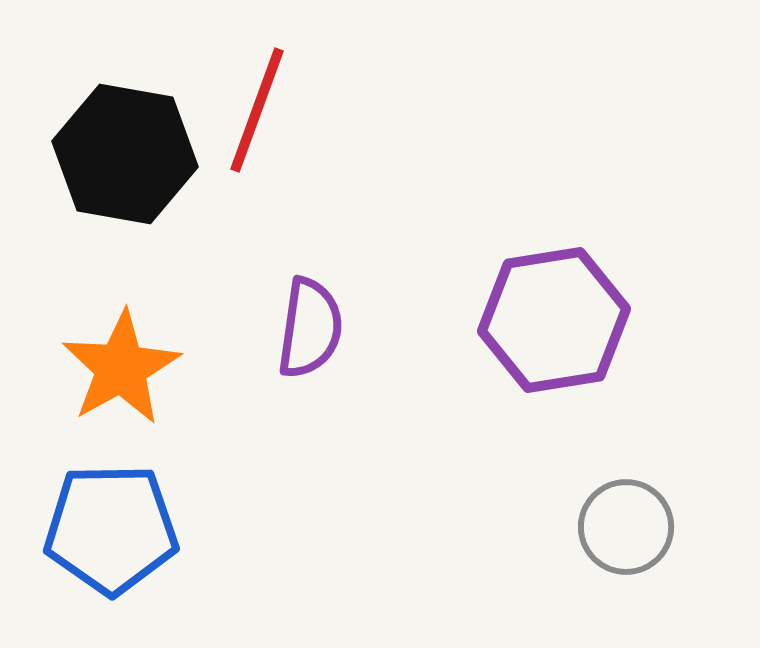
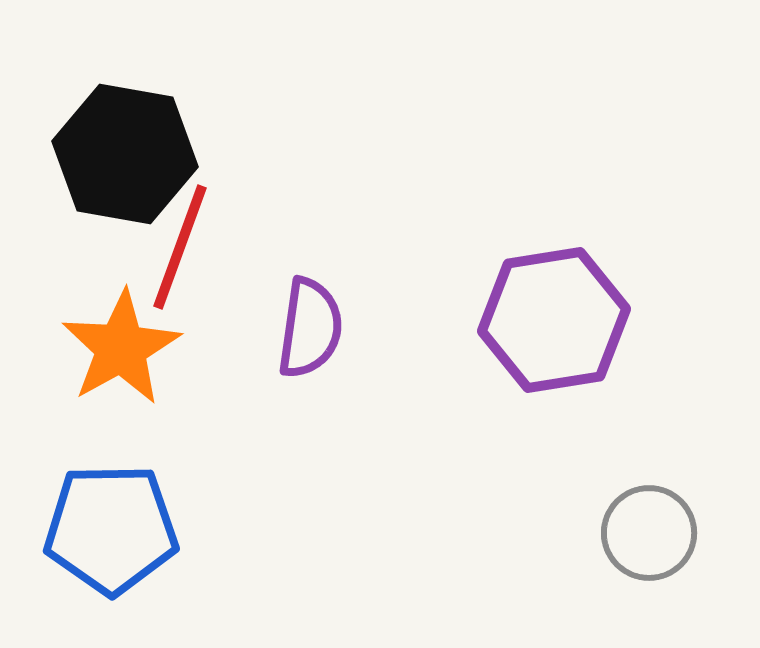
red line: moved 77 px left, 137 px down
orange star: moved 20 px up
gray circle: moved 23 px right, 6 px down
